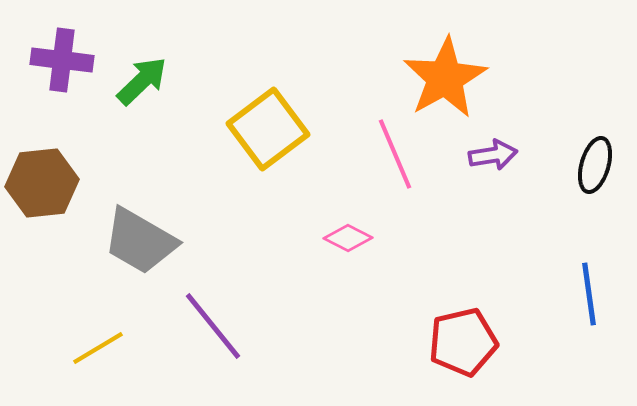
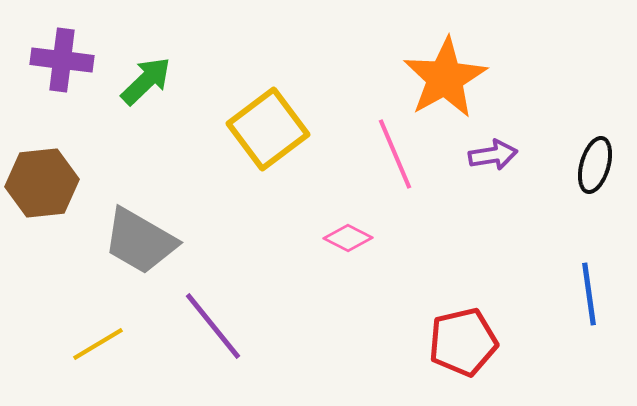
green arrow: moved 4 px right
yellow line: moved 4 px up
